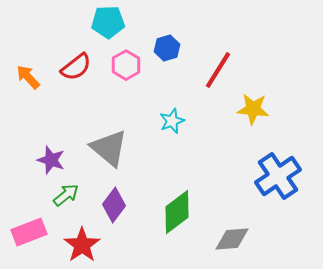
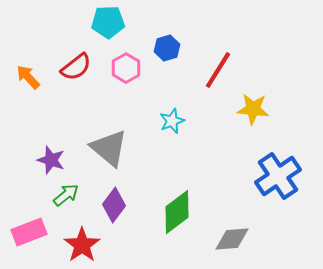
pink hexagon: moved 3 px down
